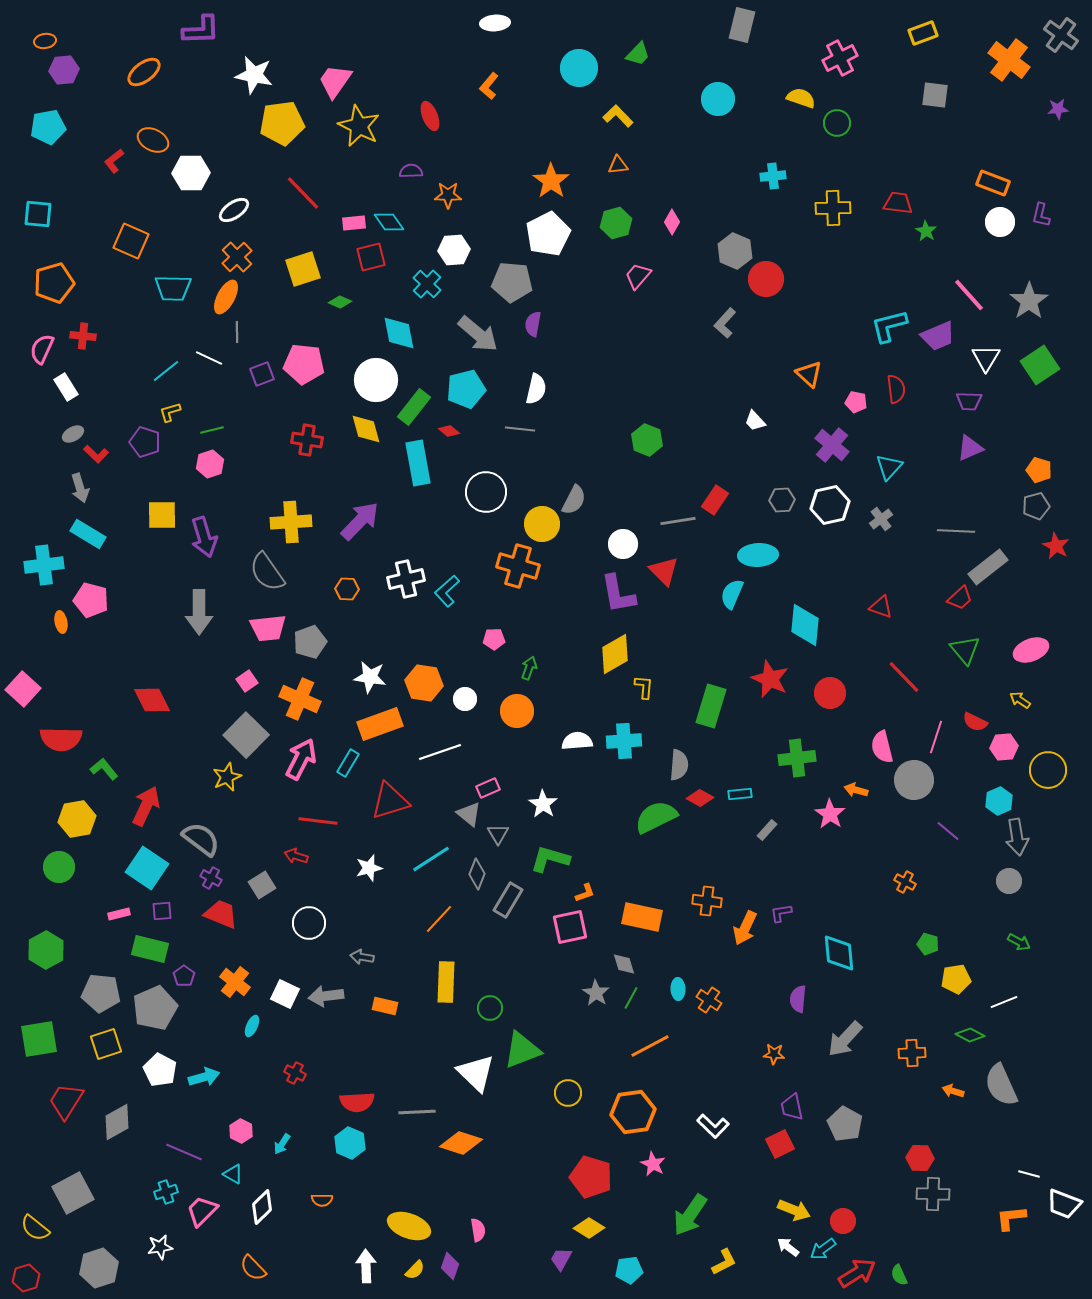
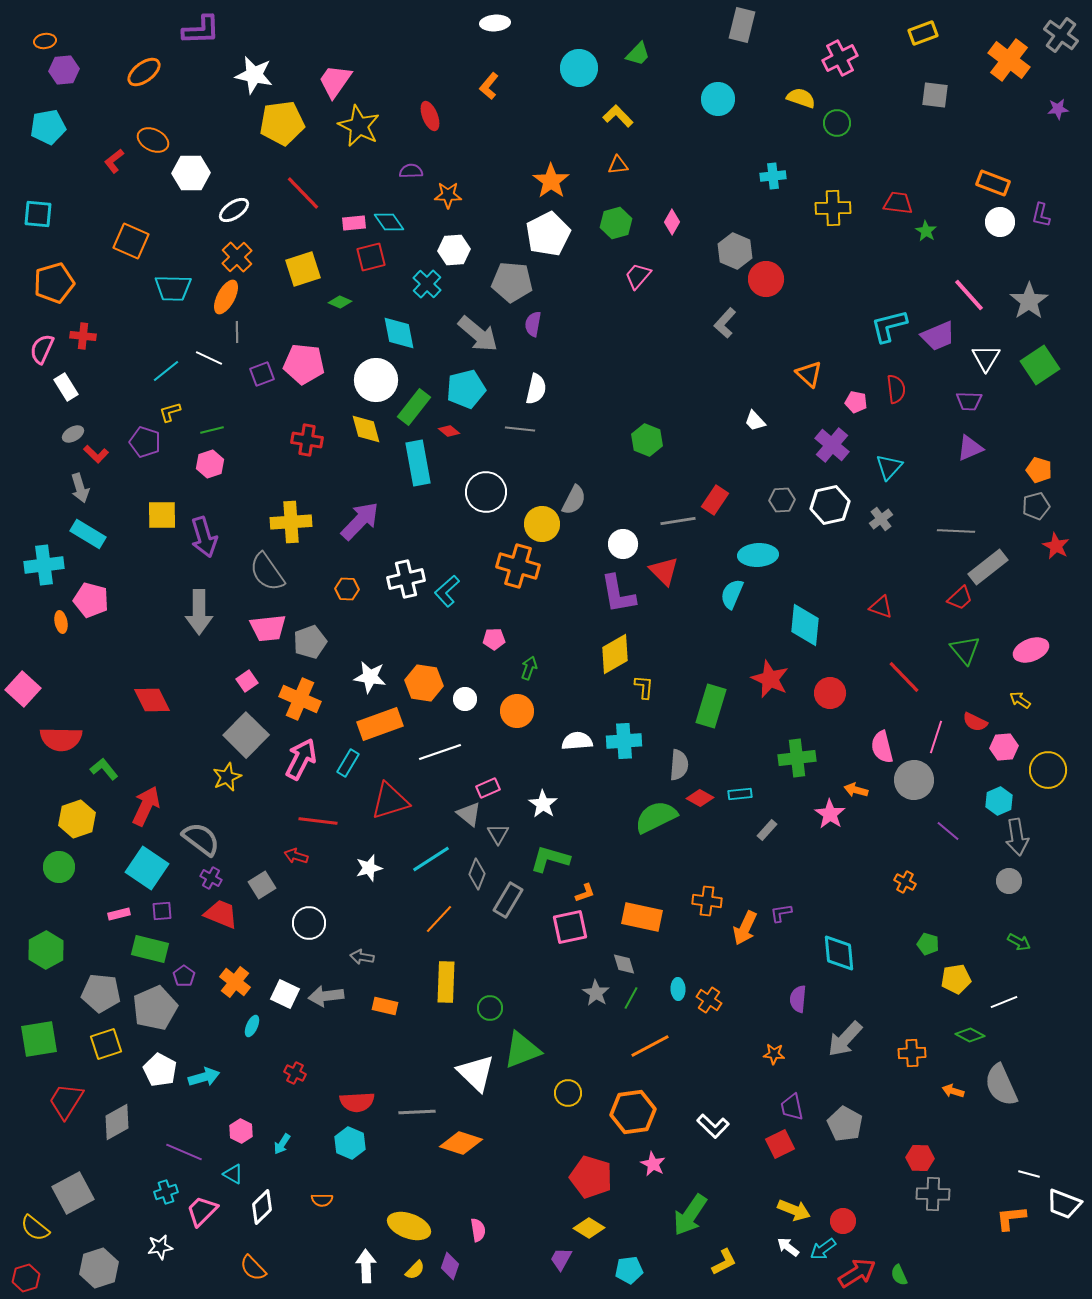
yellow hexagon at (77, 819): rotated 9 degrees counterclockwise
